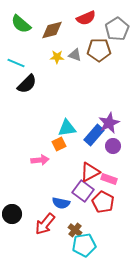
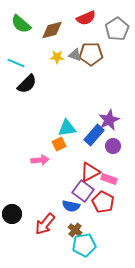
brown pentagon: moved 8 px left, 4 px down
purple star: moved 3 px up
blue semicircle: moved 10 px right, 3 px down
